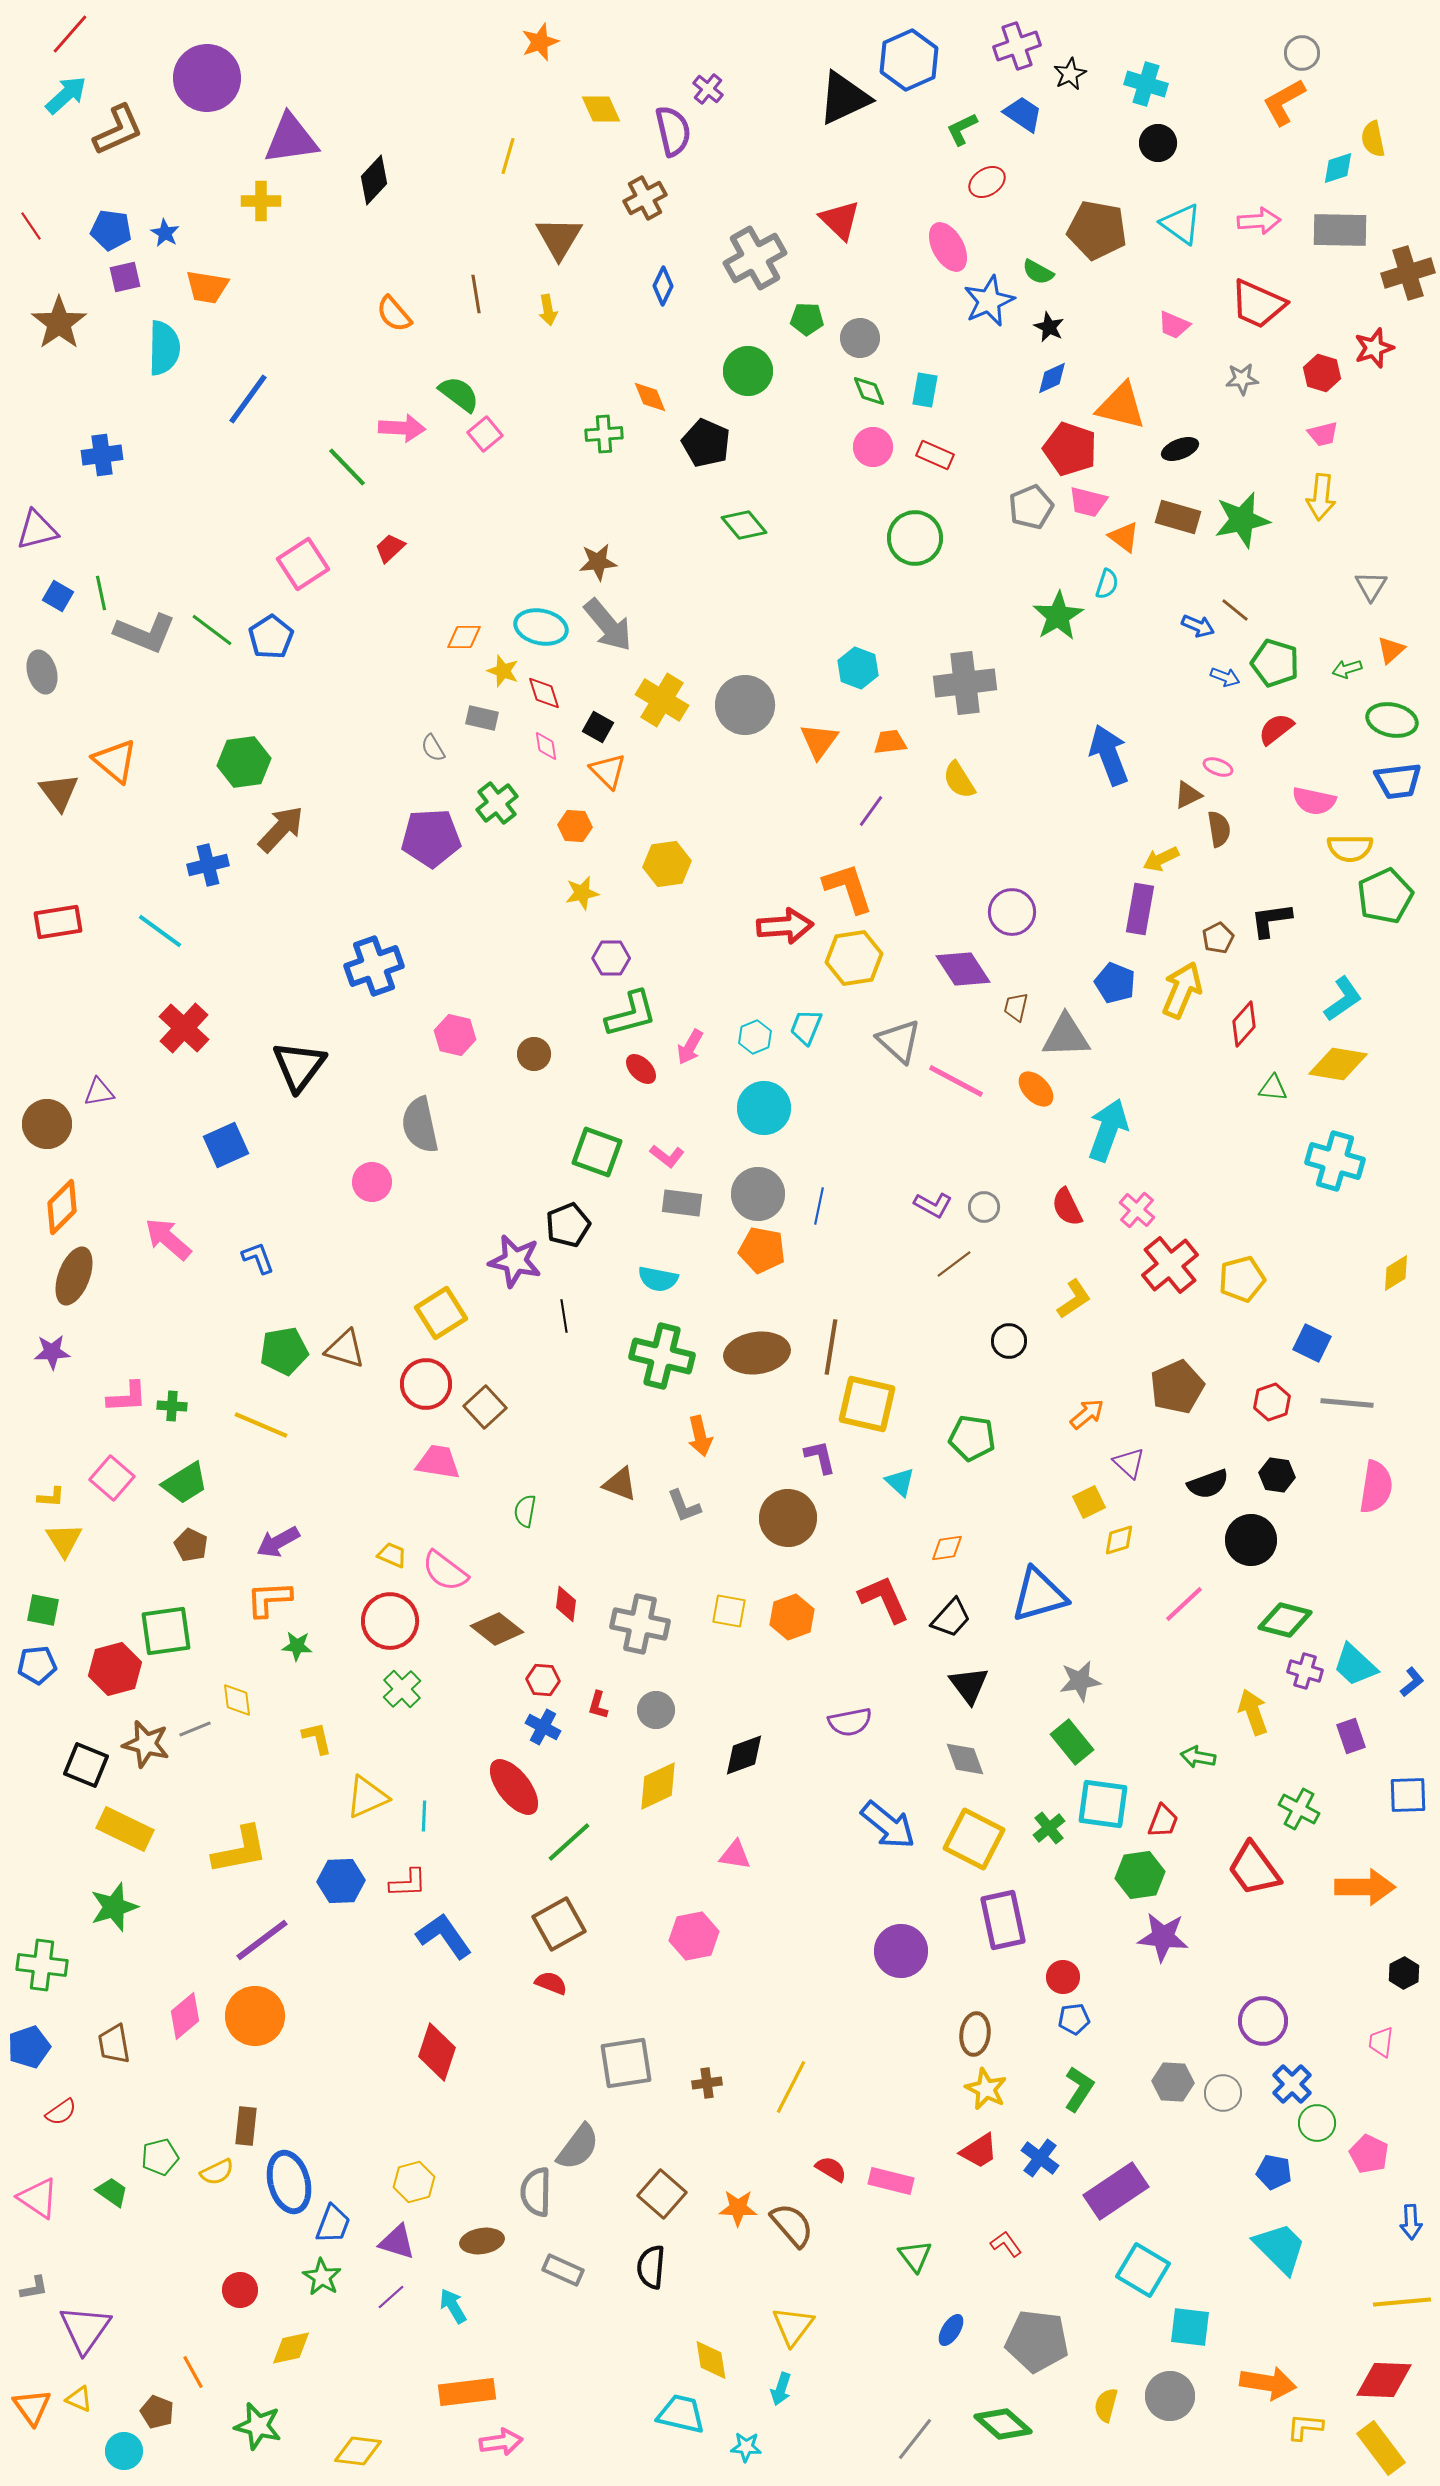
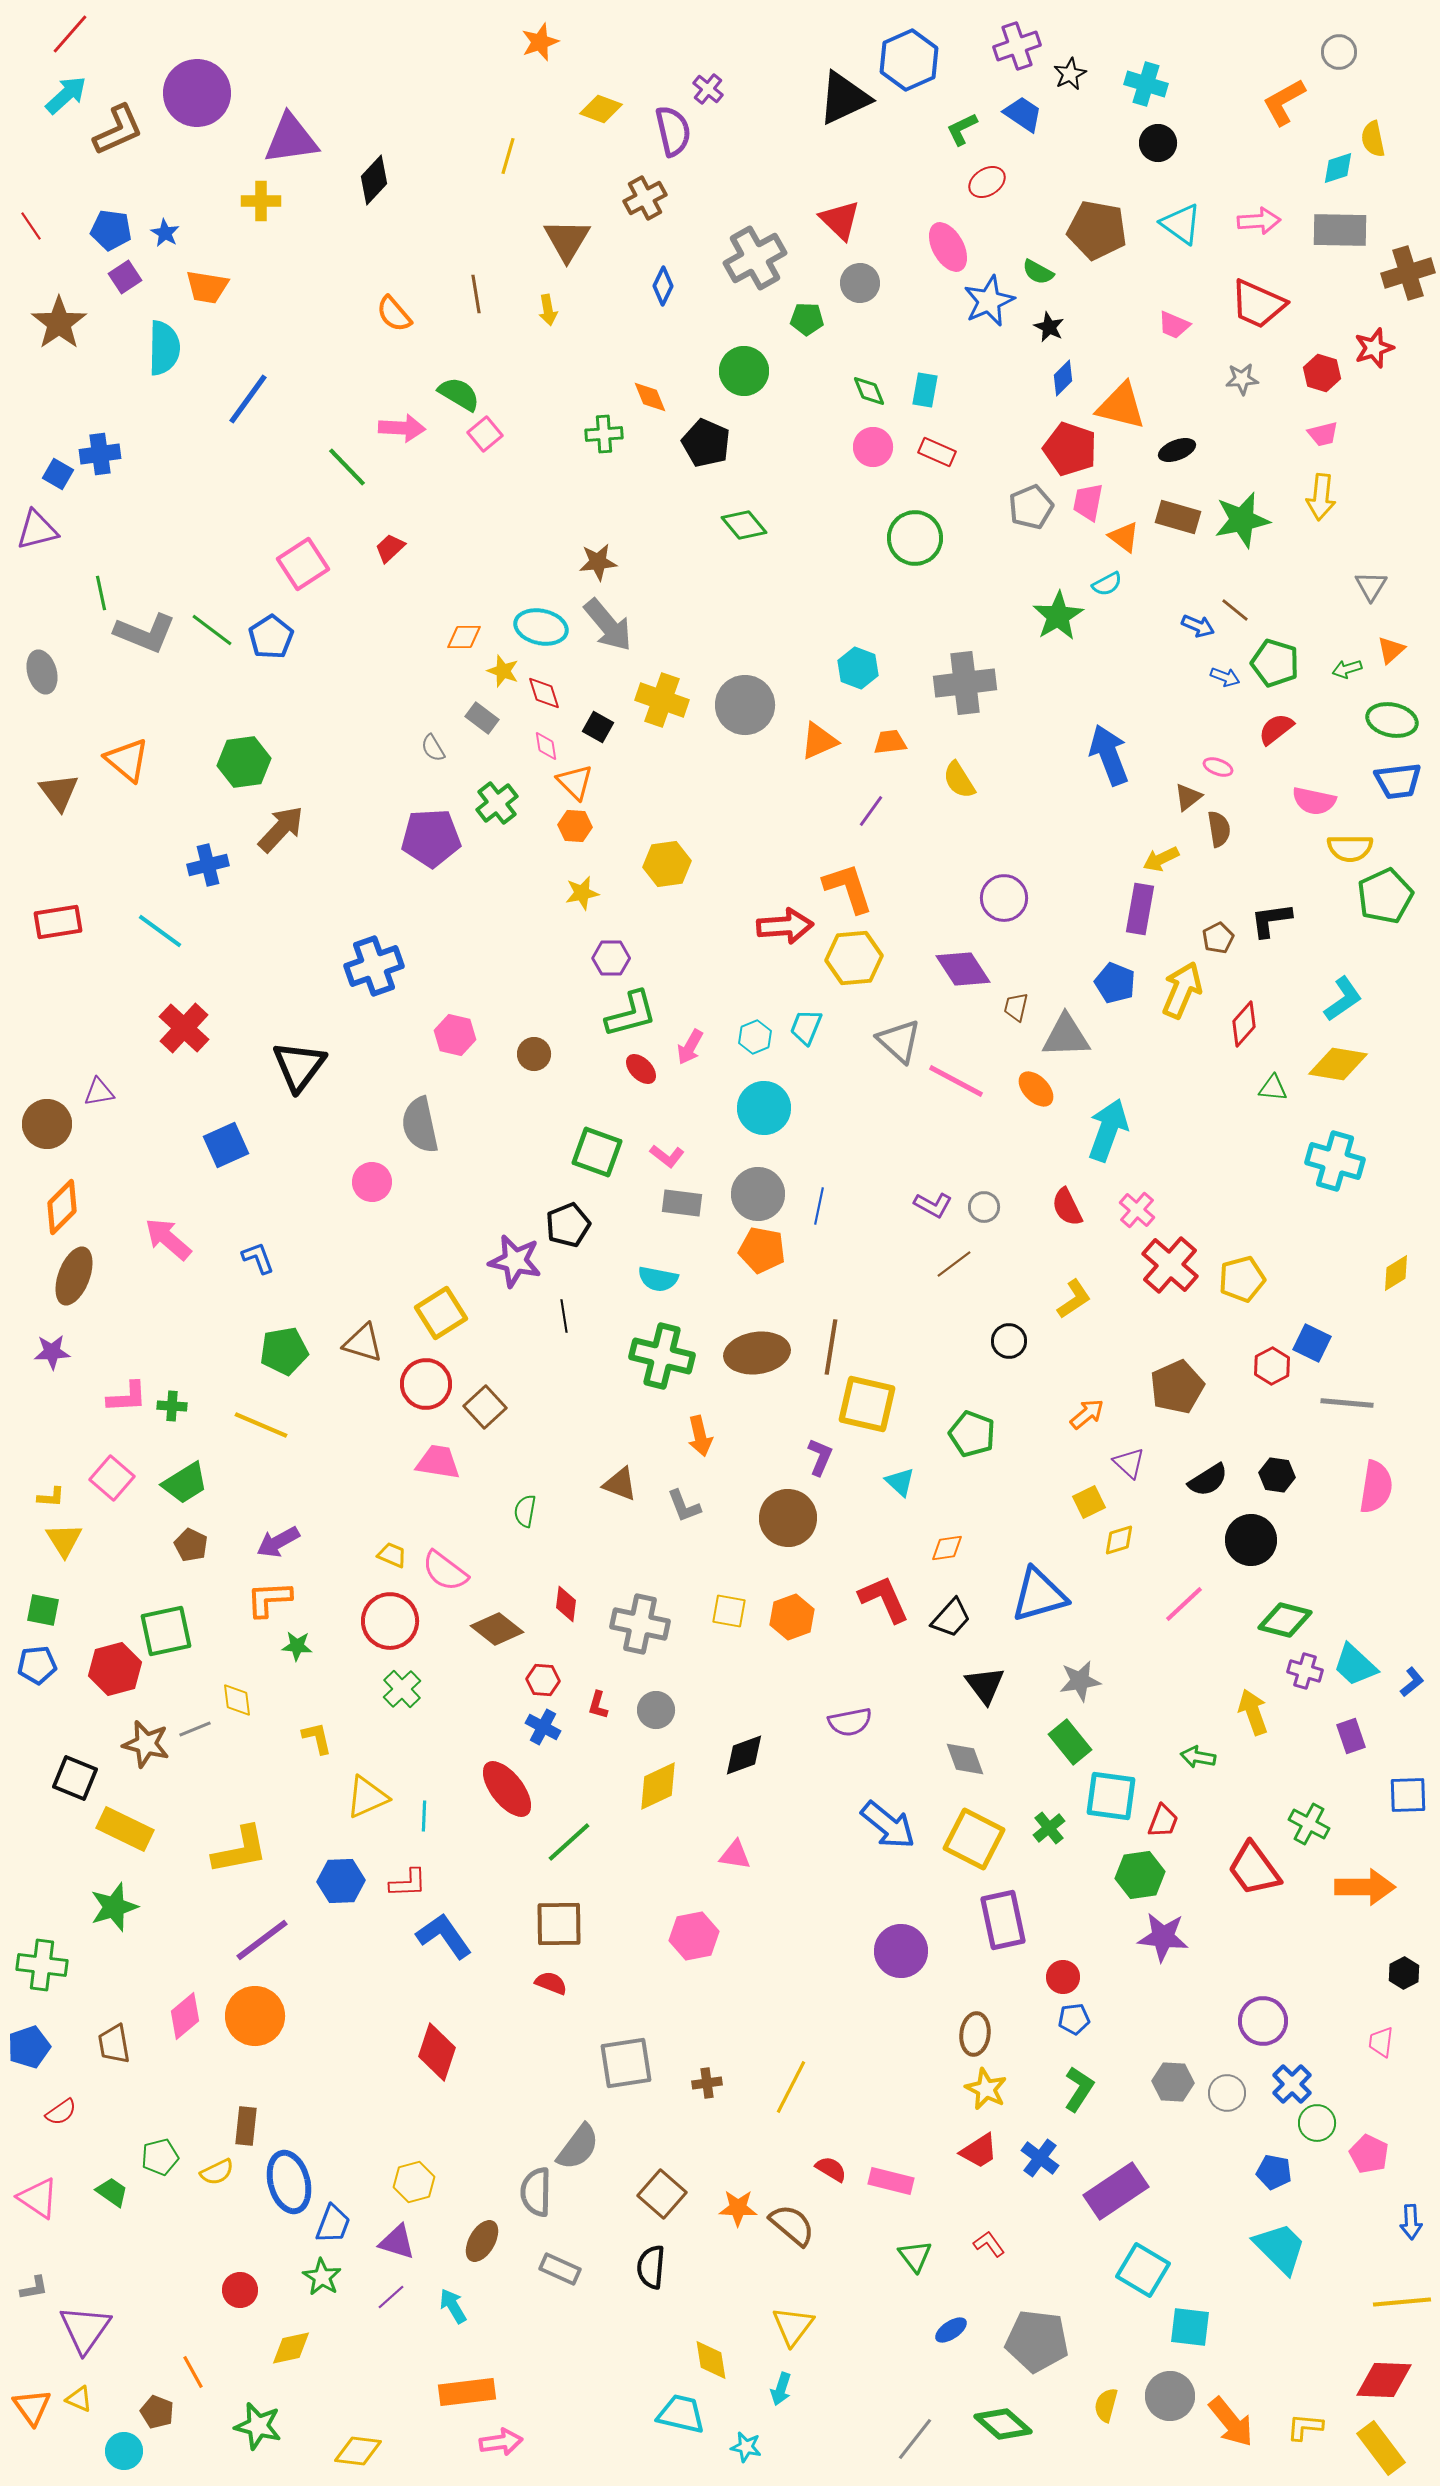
gray circle at (1302, 53): moved 37 px right, 1 px up
purple circle at (207, 78): moved 10 px left, 15 px down
yellow diamond at (601, 109): rotated 45 degrees counterclockwise
brown triangle at (559, 238): moved 8 px right, 2 px down
purple square at (125, 277): rotated 20 degrees counterclockwise
gray circle at (860, 338): moved 55 px up
green circle at (748, 371): moved 4 px left
blue diamond at (1052, 378): moved 11 px right; rotated 21 degrees counterclockwise
green semicircle at (459, 394): rotated 6 degrees counterclockwise
black ellipse at (1180, 449): moved 3 px left, 1 px down
blue cross at (102, 455): moved 2 px left, 1 px up
red rectangle at (935, 455): moved 2 px right, 3 px up
pink trapezoid at (1088, 502): rotated 87 degrees clockwise
cyan semicircle at (1107, 584): rotated 44 degrees clockwise
blue square at (58, 596): moved 122 px up
yellow cross at (662, 700): rotated 12 degrees counterclockwise
gray rectangle at (482, 718): rotated 24 degrees clockwise
orange triangle at (819, 741): rotated 30 degrees clockwise
orange triangle at (115, 761): moved 12 px right, 1 px up
orange triangle at (608, 771): moved 33 px left, 11 px down
brown triangle at (1188, 795): moved 2 px down; rotated 12 degrees counterclockwise
purple circle at (1012, 912): moved 8 px left, 14 px up
yellow hexagon at (854, 958): rotated 4 degrees clockwise
red cross at (1170, 1265): rotated 10 degrees counterclockwise
brown triangle at (345, 1349): moved 18 px right, 6 px up
red hexagon at (1272, 1402): moved 36 px up; rotated 9 degrees counterclockwise
green pentagon at (972, 1438): moved 4 px up; rotated 12 degrees clockwise
purple L-shape at (820, 1457): rotated 36 degrees clockwise
black semicircle at (1208, 1484): moved 4 px up; rotated 12 degrees counterclockwise
green square at (166, 1631): rotated 4 degrees counterclockwise
black triangle at (969, 1685): moved 16 px right
green rectangle at (1072, 1742): moved 2 px left
black square at (86, 1765): moved 11 px left, 13 px down
red ellipse at (514, 1787): moved 7 px left, 2 px down
cyan square at (1103, 1804): moved 8 px right, 8 px up
green cross at (1299, 1809): moved 10 px right, 15 px down
brown square at (559, 1924): rotated 28 degrees clockwise
gray circle at (1223, 2093): moved 4 px right
brown semicircle at (792, 2225): rotated 9 degrees counterclockwise
brown ellipse at (482, 2241): rotated 51 degrees counterclockwise
red L-shape at (1006, 2244): moved 17 px left
gray rectangle at (563, 2270): moved 3 px left, 1 px up
blue ellipse at (951, 2330): rotated 24 degrees clockwise
orange arrow at (1268, 2383): moved 37 px left, 39 px down; rotated 42 degrees clockwise
cyan star at (746, 2447): rotated 8 degrees clockwise
